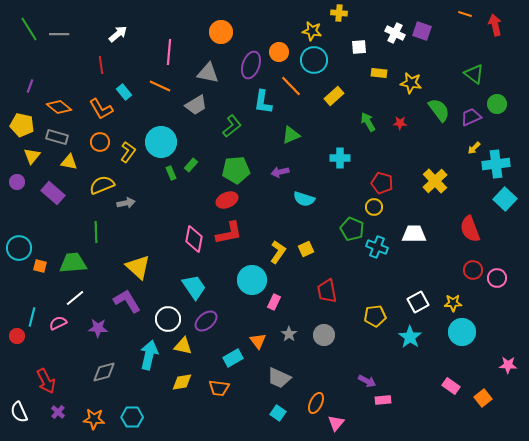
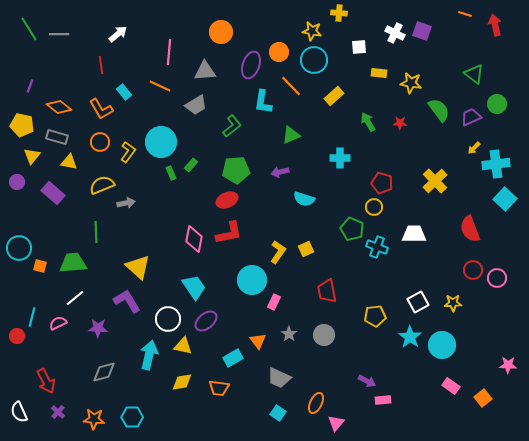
gray triangle at (208, 73): moved 3 px left, 2 px up; rotated 15 degrees counterclockwise
cyan circle at (462, 332): moved 20 px left, 13 px down
